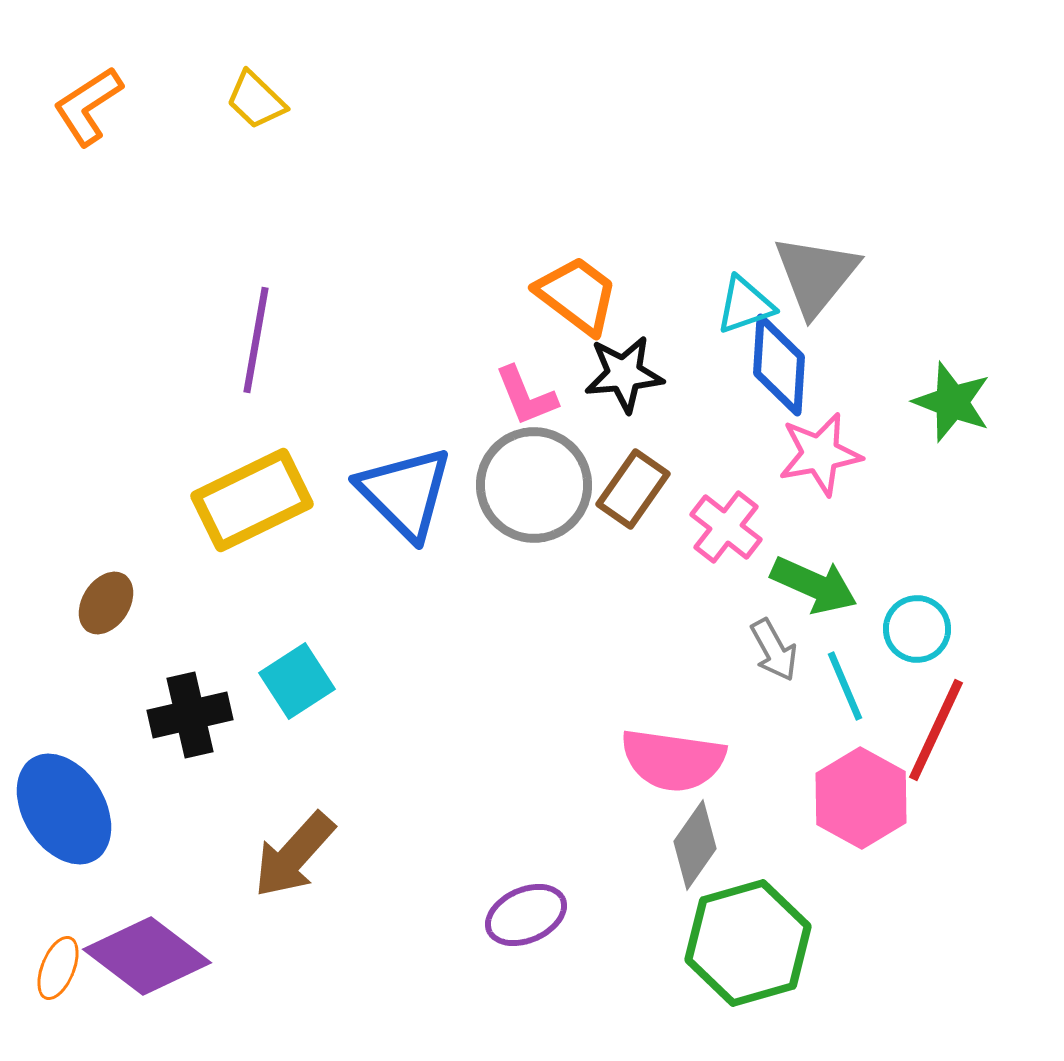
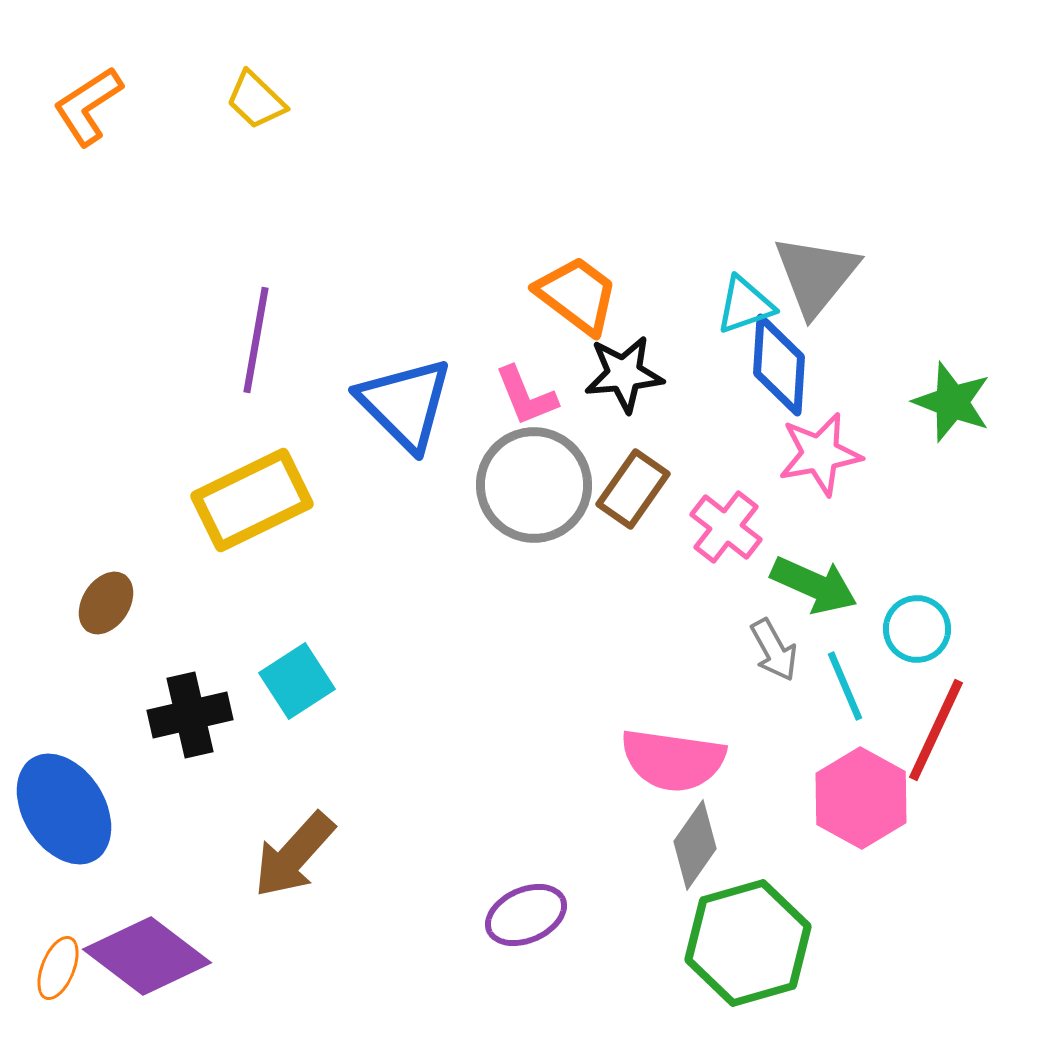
blue triangle: moved 89 px up
